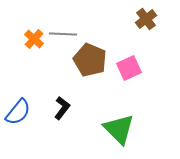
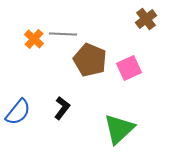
green triangle: rotated 32 degrees clockwise
